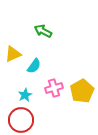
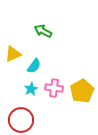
pink cross: rotated 24 degrees clockwise
cyan star: moved 6 px right, 6 px up
